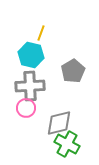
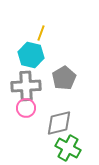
gray pentagon: moved 9 px left, 7 px down
gray cross: moved 4 px left
green cross: moved 1 px right, 4 px down
